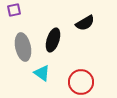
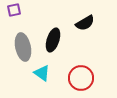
red circle: moved 4 px up
